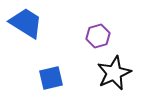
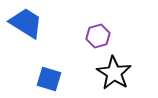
black star: rotated 16 degrees counterclockwise
blue square: moved 2 px left, 1 px down; rotated 30 degrees clockwise
